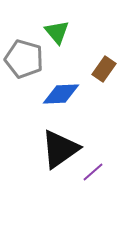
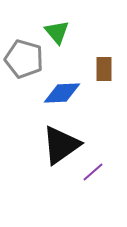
brown rectangle: rotated 35 degrees counterclockwise
blue diamond: moved 1 px right, 1 px up
black triangle: moved 1 px right, 4 px up
